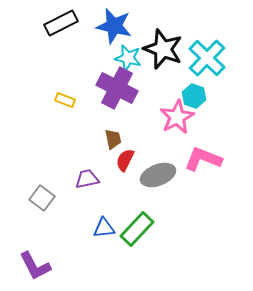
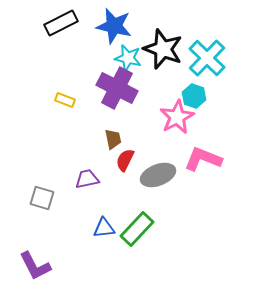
gray square: rotated 20 degrees counterclockwise
